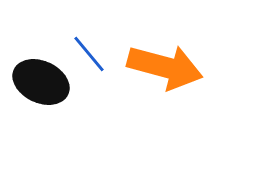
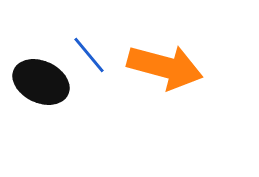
blue line: moved 1 px down
